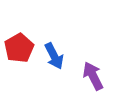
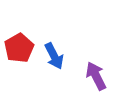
purple arrow: moved 3 px right
